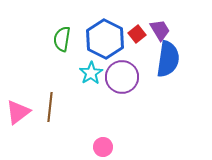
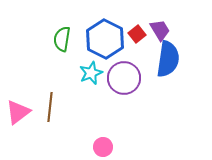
cyan star: rotated 10 degrees clockwise
purple circle: moved 2 px right, 1 px down
